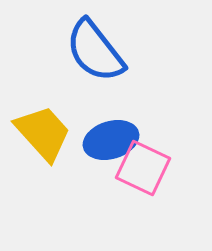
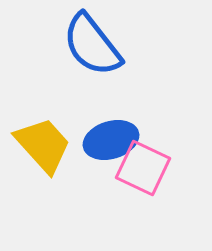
blue semicircle: moved 3 px left, 6 px up
yellow trapezoid: moved 12 px down
